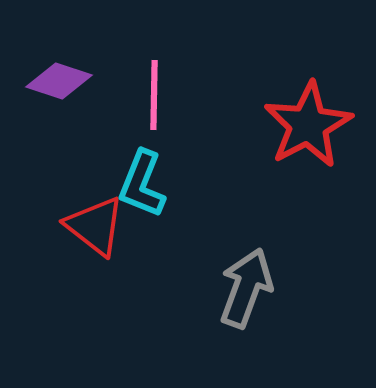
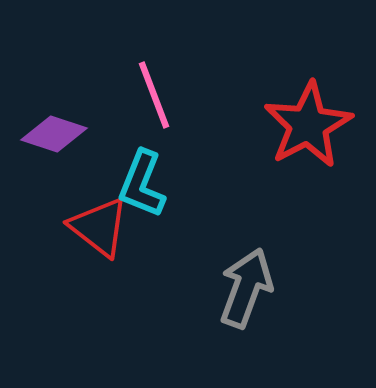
purple diamond: moved 5 px left, 53 px down
pink line: rotated 22 degrees counterclockwise
red triangle: moved 4 px right, 1 px down
